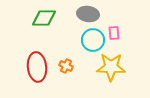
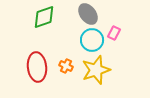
gray ellipse: rotated 45 degrees clockwise
green diamond: moved 1 px up; rotated 20 degrees counterclockwise
pink rectangle: rotated 32 degrees clockwise
cyan circle: moved 1 px left
yellow star: moved 15 px left, 3 px down; rotated 20 degrees counterclockwise
